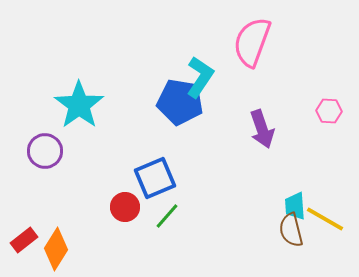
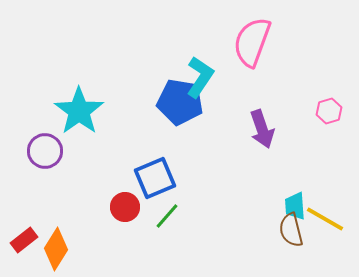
cyan star: moved 6 px down
pink hexagon: rotated 20 degrees counterclockwise
